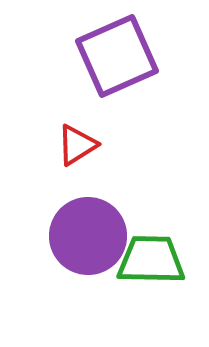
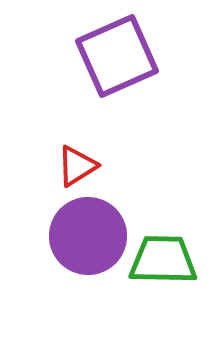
red triangle: moved 21 px down
green trapezoid: moved 12 px right
